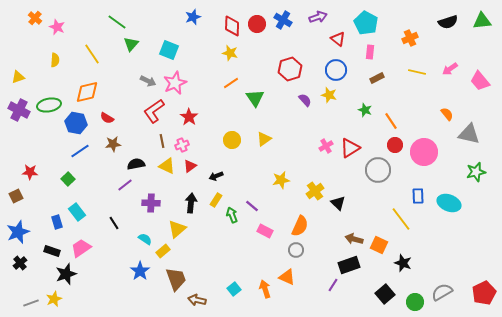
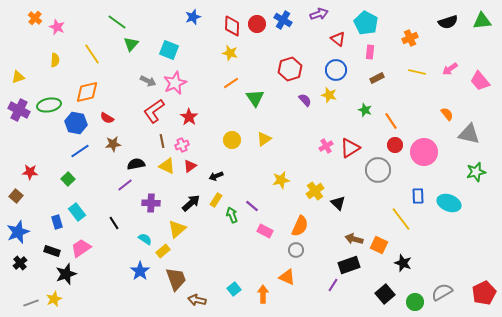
purple arrow at (318, 17): moved 1 px right, 3 px up
brown square at (16, 196): rotated 24 degrees counterclockwise
black arrow at (191, 203): rotated 42 degrees clockwise
orange arrow at (265, 289): moved 2 px left, 5 px down; rotated 18 degrees clockwise
